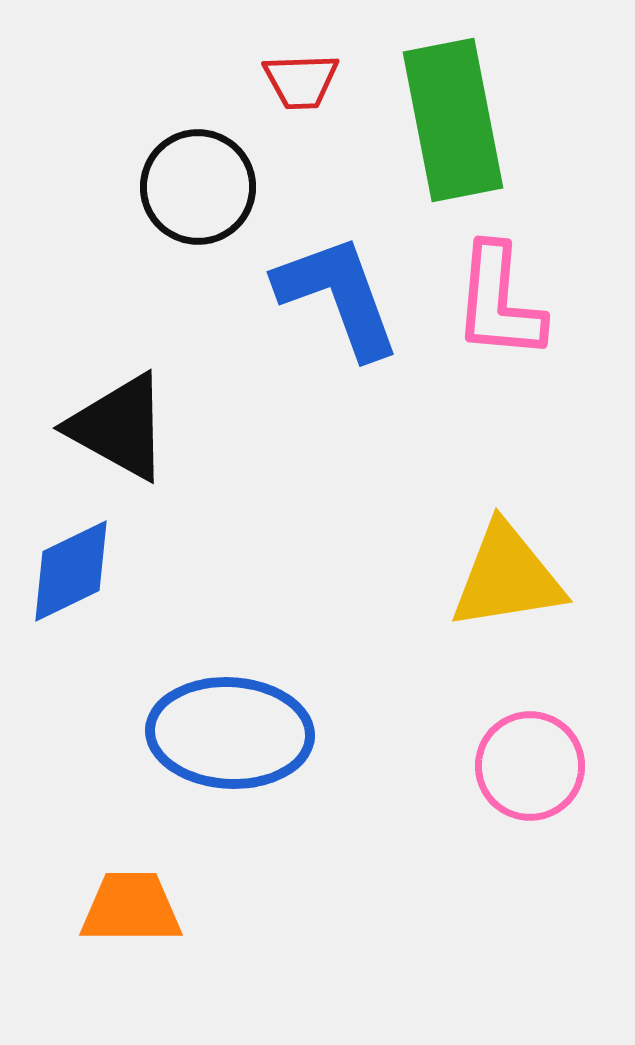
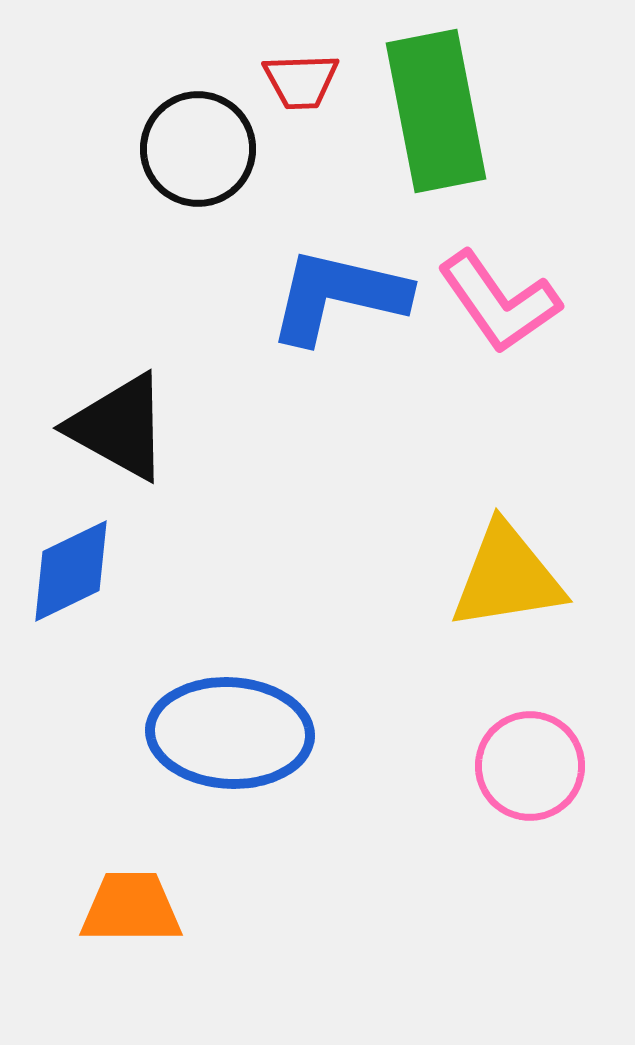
green rectangle: moved 17 px left, 9 px up
black circle: moved 38 px up
blue L-shape: rotated 57 degrees counterclockwise
pink L-shape: rotated 40 degrees counterclockwise
